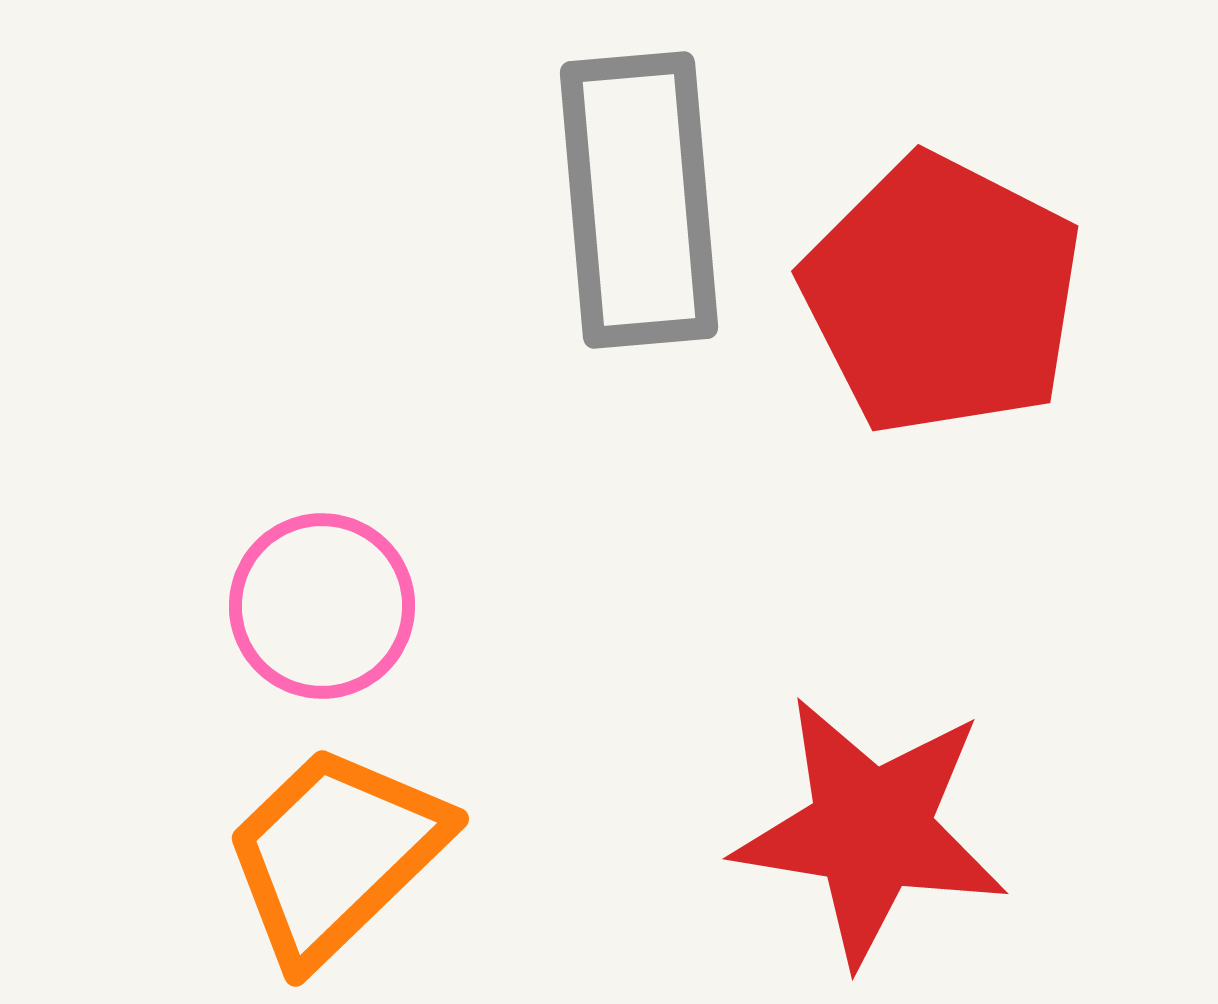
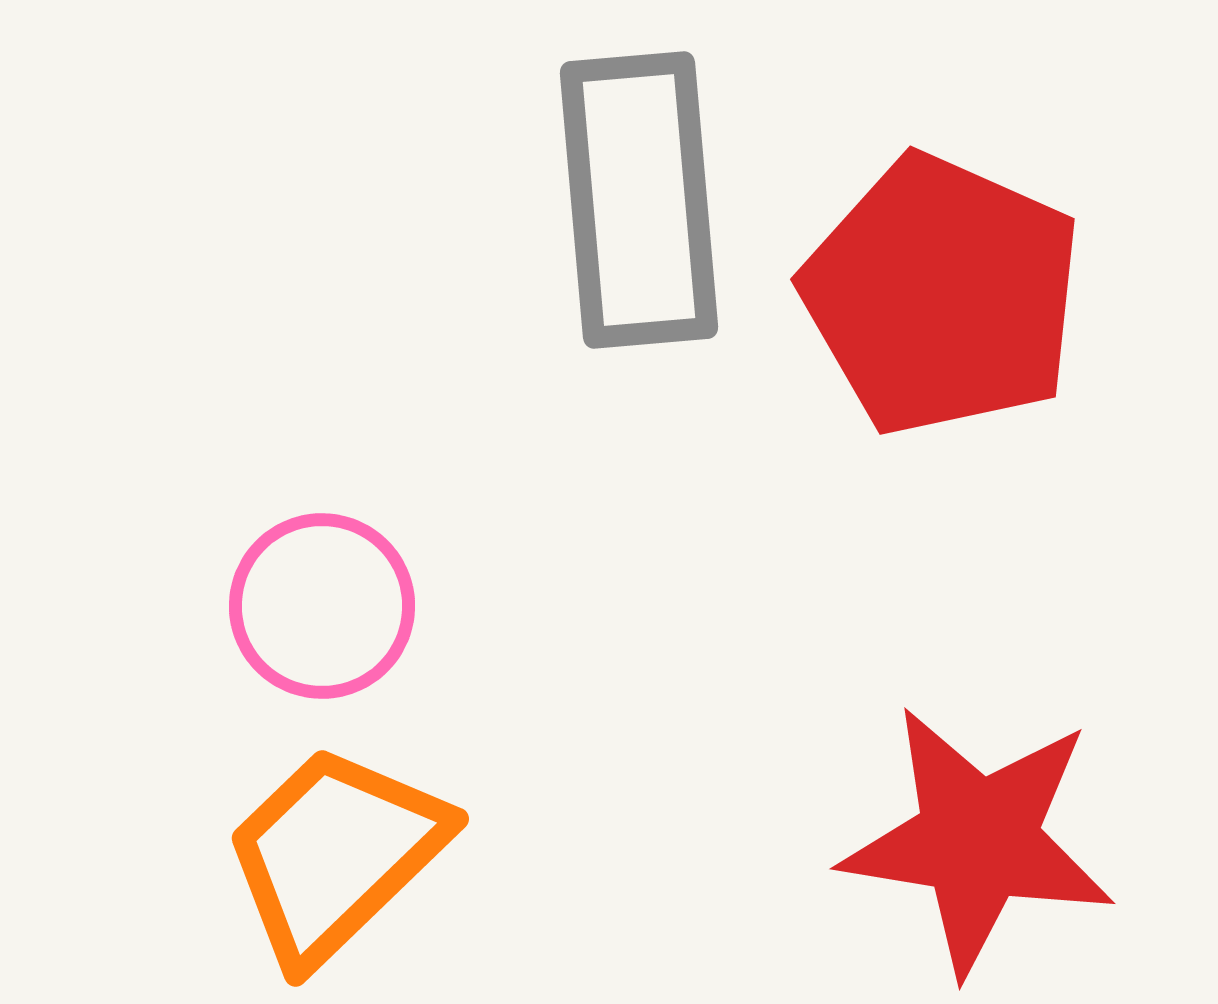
red pentagon: rotated 3 degrees counterclockwise
red star: moved 107 px right, 10 px down
